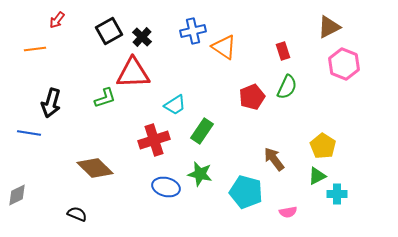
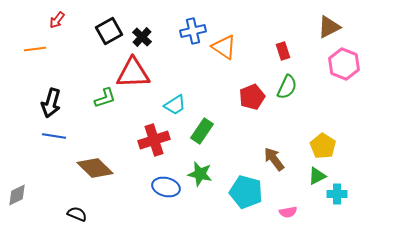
blue line: moved 25 px right, 3 px down
